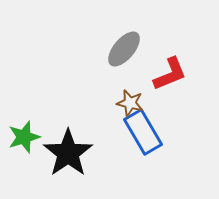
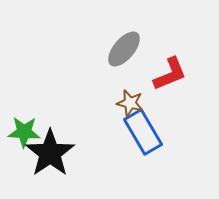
green star: moved 5 px up; rotated 20 degrees clockwise
black star: moved 18 px left
